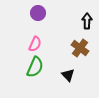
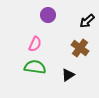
purple circle: moved 10 px right, 2 px down
black arrow: rotated 133 degrees counterclockwise
green semicircle: rotated 105 degrees counterclockwise
black triangle: rotated 40 degrees clockwise
